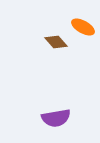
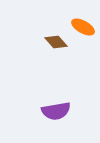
purple semicircle: moved 7 px up
